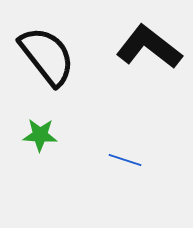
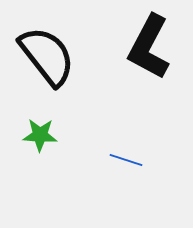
black L-shape: rotated 100 degrees counterclockwise
blue line: moved 1 px right
